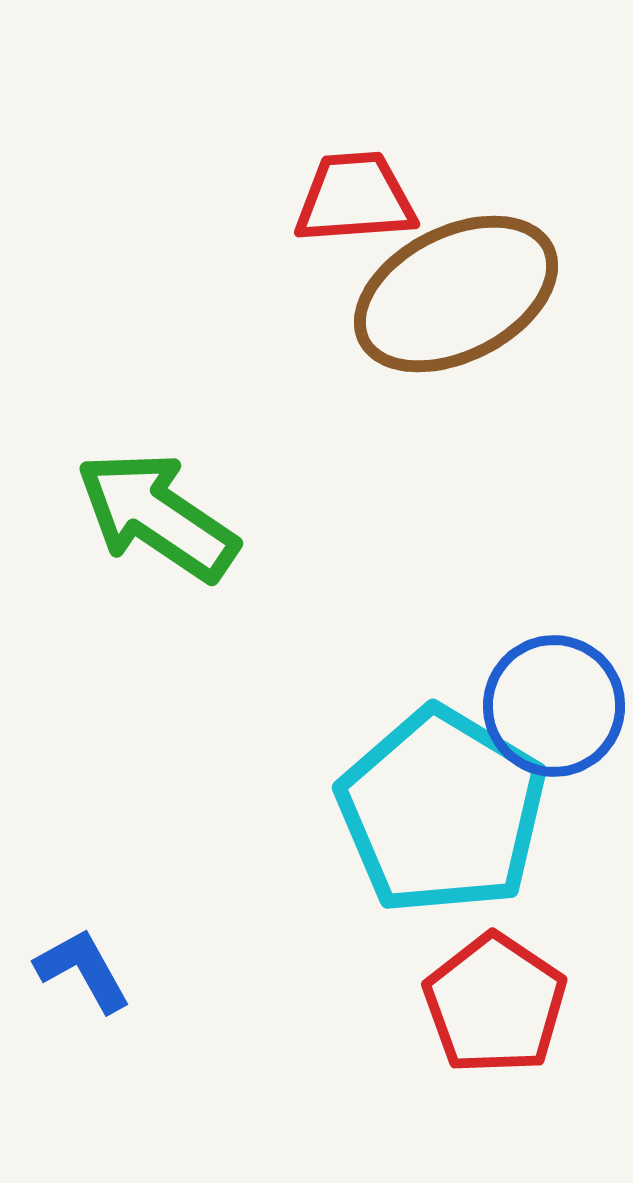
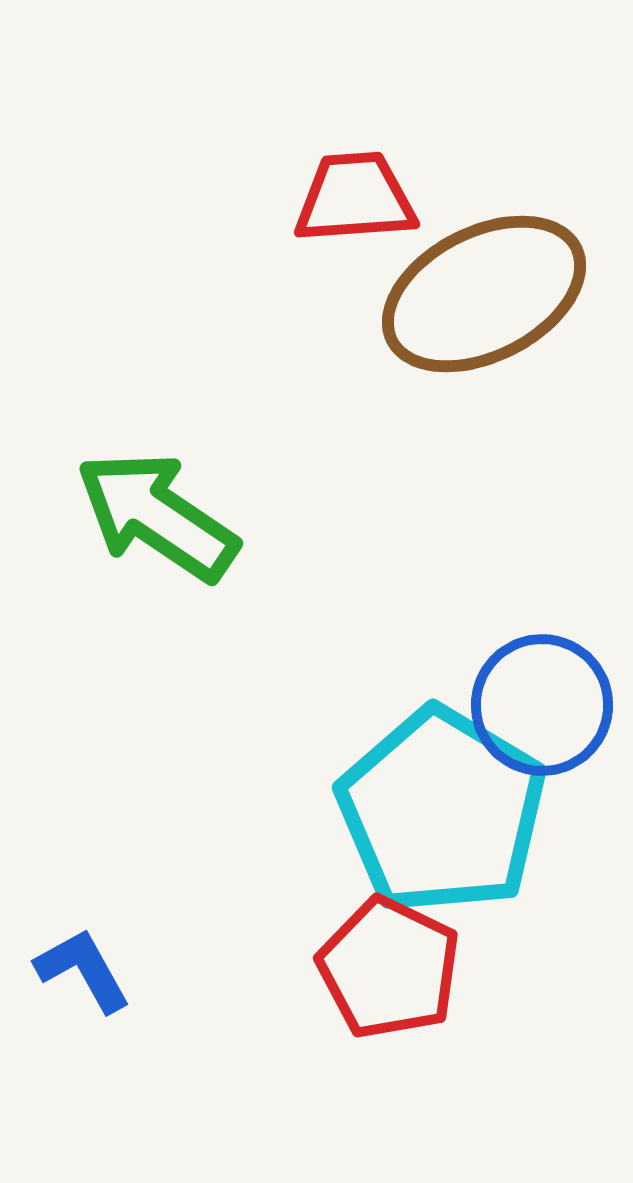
brown ellipse: moved 28 px right
blue circle: moved 12 px left, 1 px up
red pentagon: moved 106 px left, 36 px up; rotated 8 degrees counterclockwise
